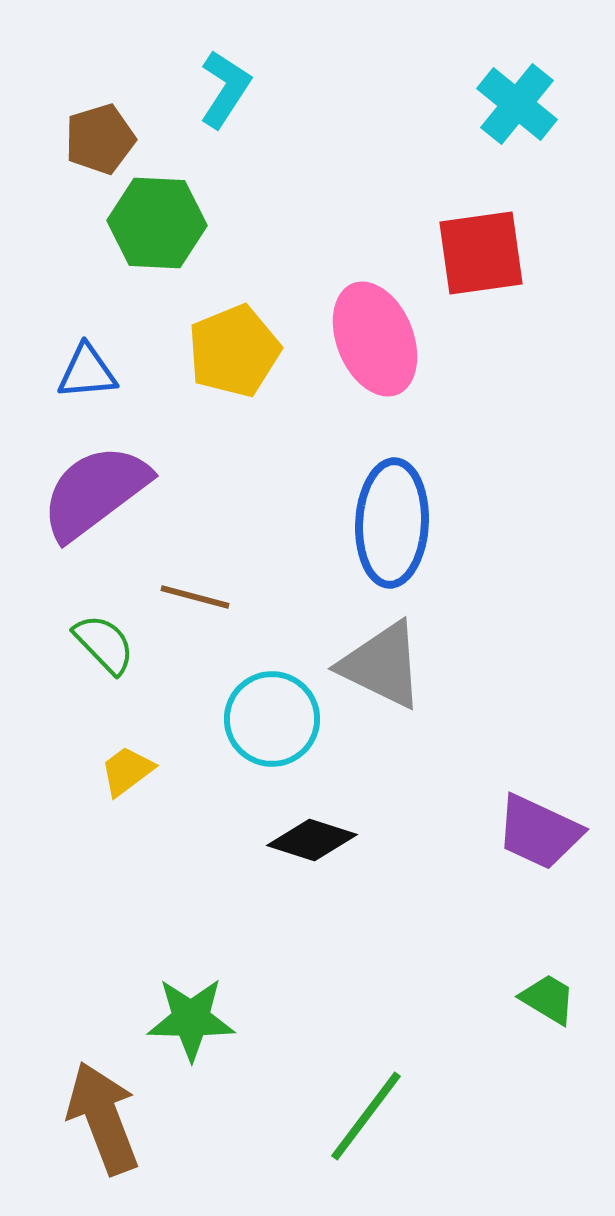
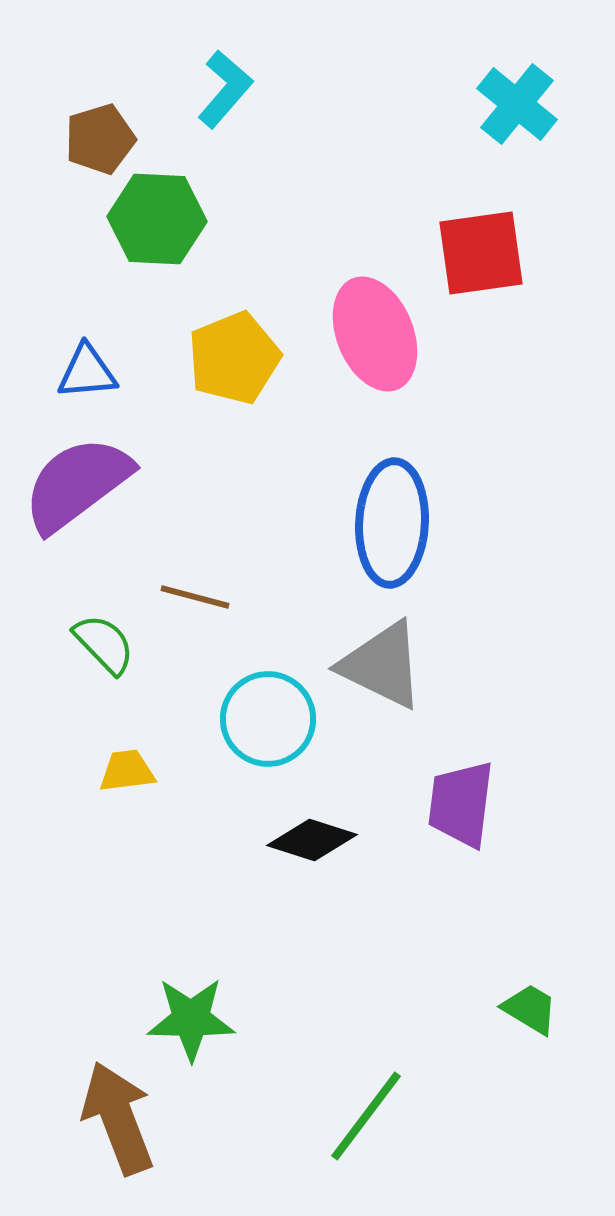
cyan L-shape: rotated 8 degrees clockwise
green hexagon: moved 4 px up
pink ellipse: moved 5 px up
yellow pentagon: moved 7 px down
purple semicircle: moved 18 px left, 8 px up
cyan circle: moved 4 px left
yellow trapezoid: rotated 30 degrees clockwise
purple trapezoid: moved 78 px left, 28 px up; rotated 72 degrees clockwise
green trapezoid: moved 18 px left, 10 px down
brown arrow: moved 15 px right
